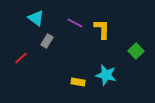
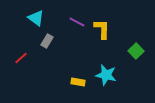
purple line: moved 2 px right, 1 px up
